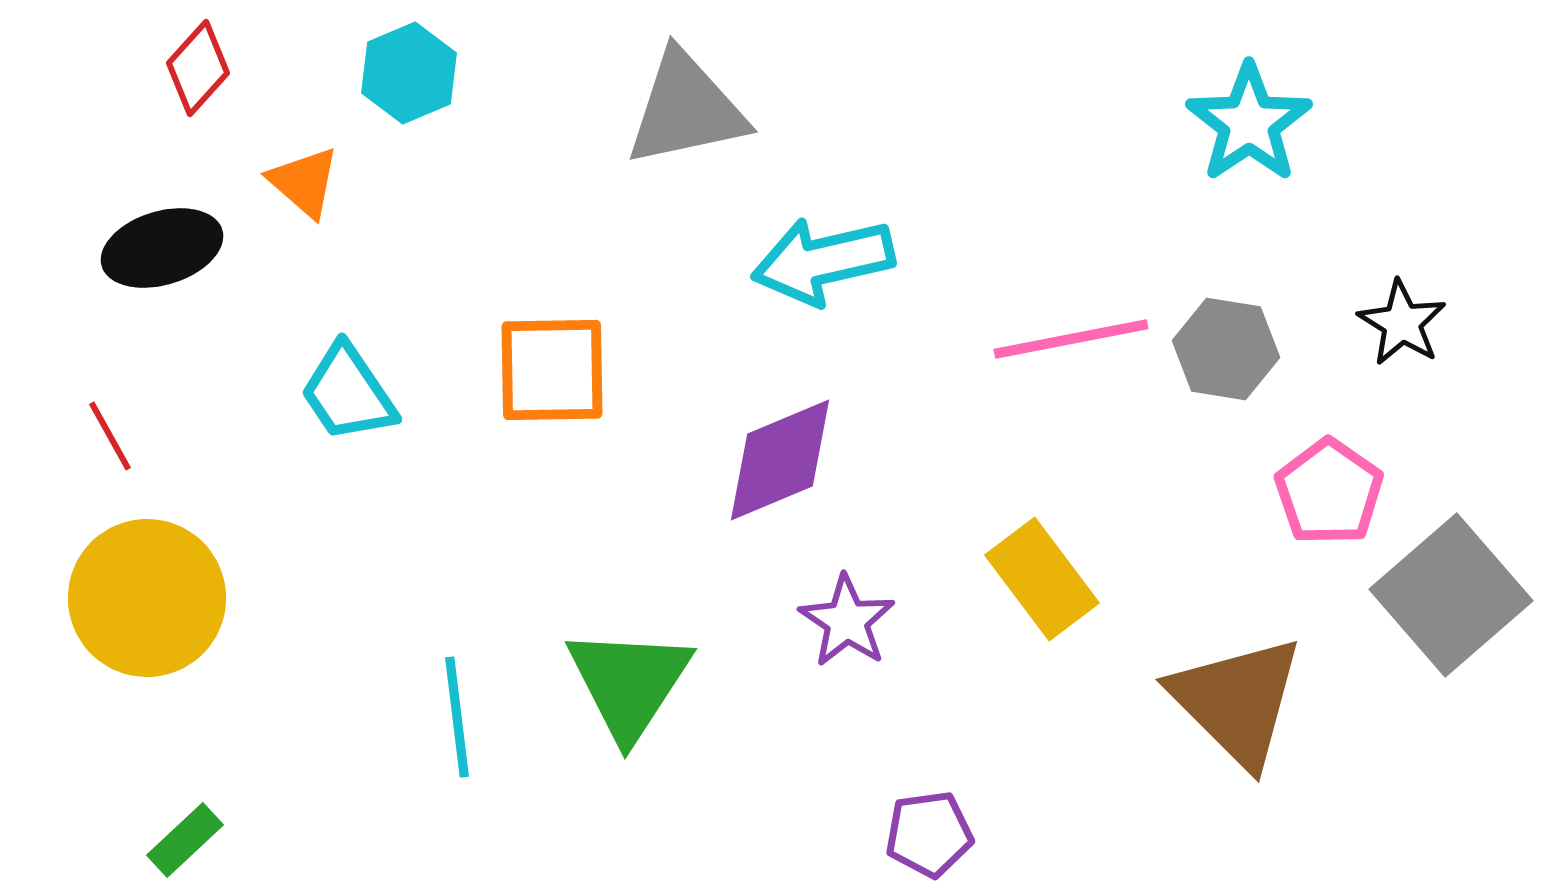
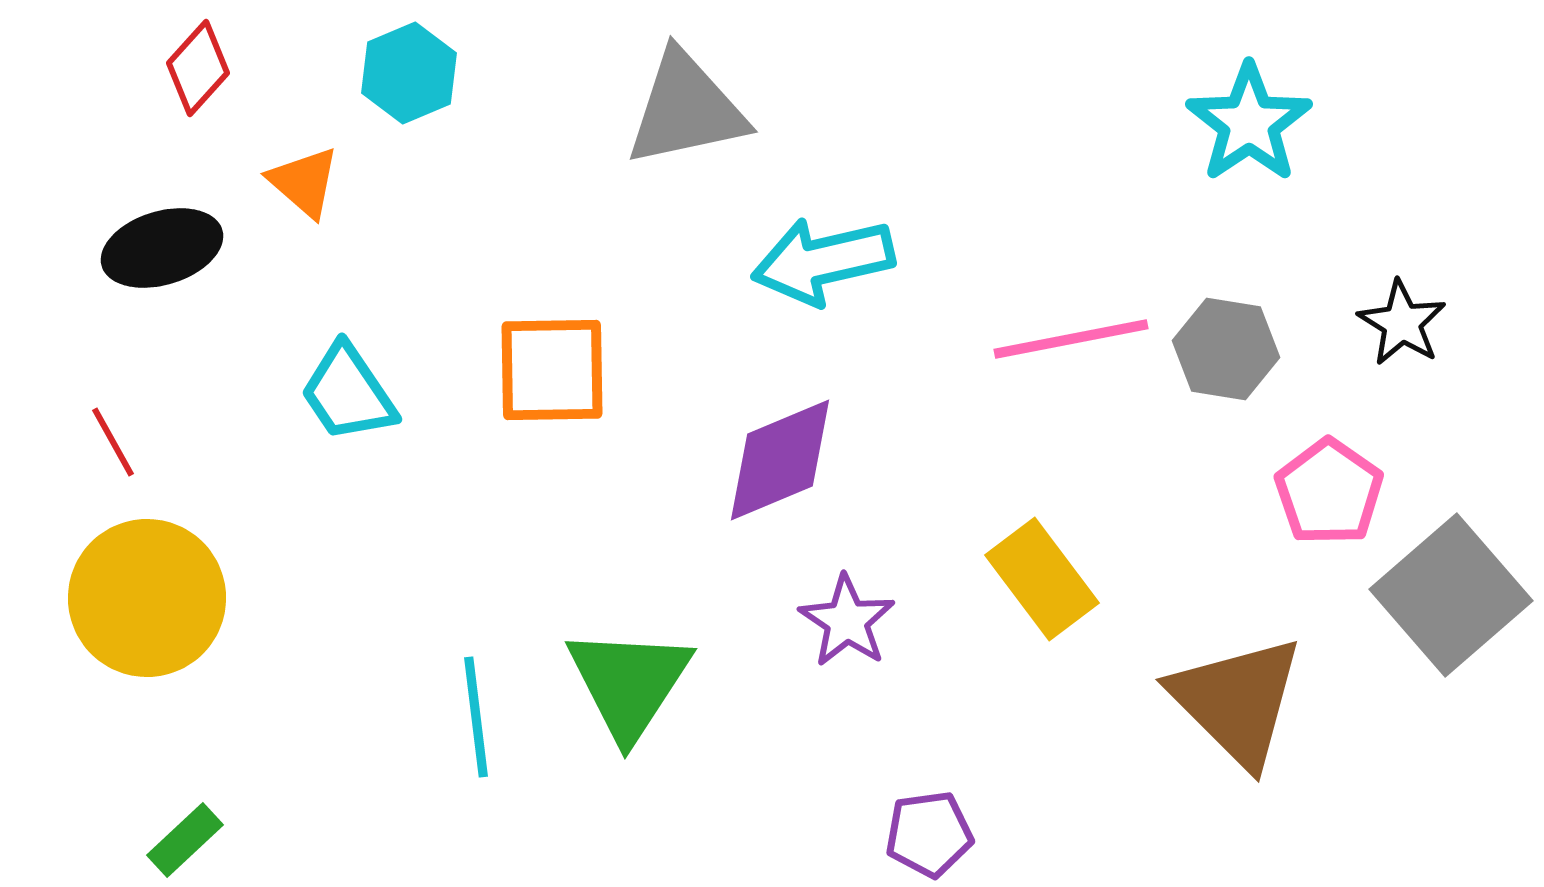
red line: moved 3 px right, 6 px down
cyan line: moved 19 px right
